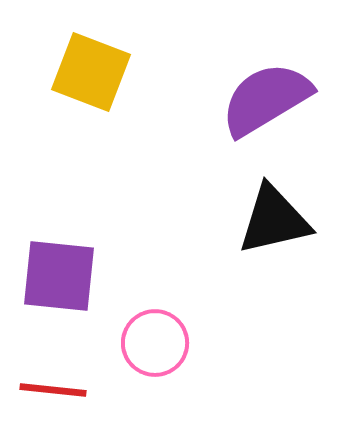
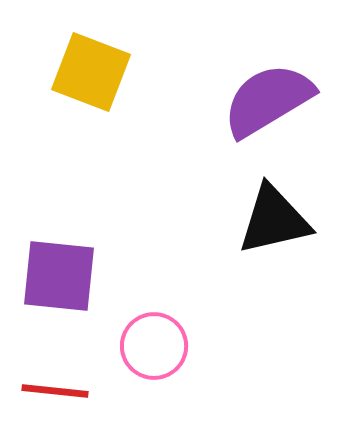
purple semicircle: moved 2 px right, 1 px down
pink circle: moved 1 px left, 3 px down
red line: moved 2 px right, 1 px down
